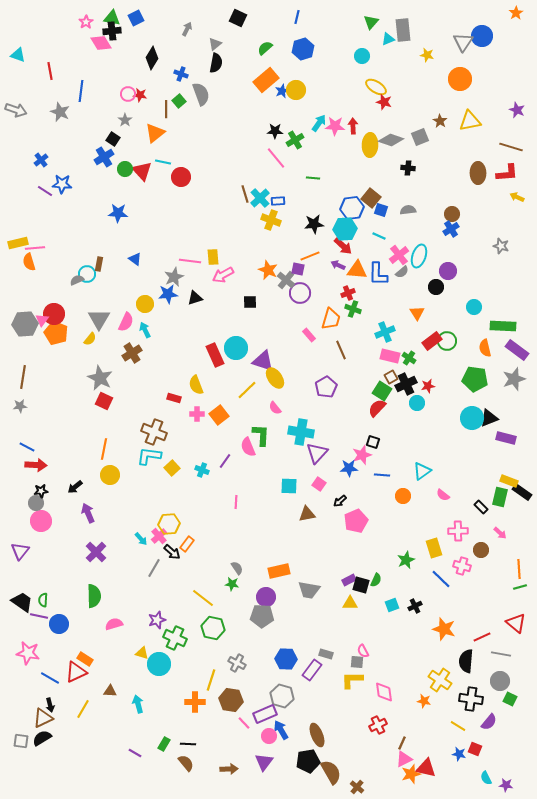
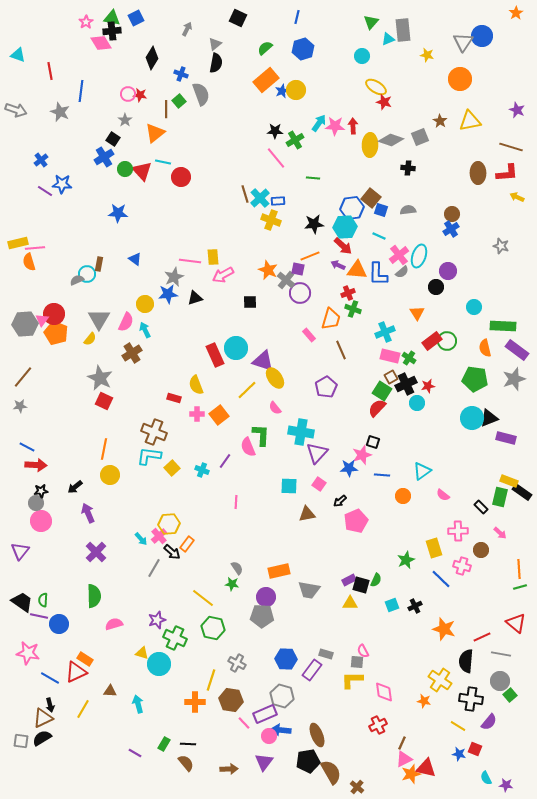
cyan hexagon at (345, 229): moved 2 px up
brown line at (23, 377): rotated 30 degrees clockwise
green square at (510, 699): moved 4 px up; rotated 24 degrees clockwise
blue arrow at (281, 730): rotated 54 degrees counterclockwise
